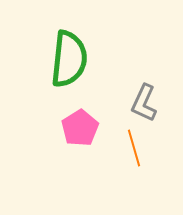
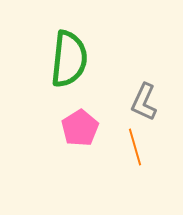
gray L-shape: moved 1 px up
orange line: moved 1 px right, 1 px up
